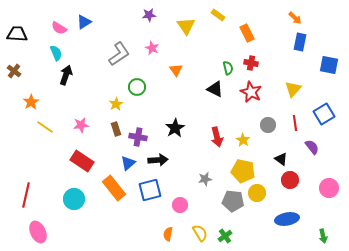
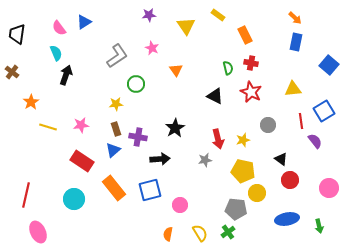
pink semicircle at (59, 28): rotated 21 degrees clockwise
orange rectangle at (247, 33): moved 2 px left, 2 px down
black trapezoid at (17, 34): rotated 85 degrees counterclockwise
blue rectangle at (300, 42): moved 4 px left
gray L-shape at (119, 54): moved 2 px left, 2 px down
blue square at (329, 65): rotated 30 degrees clockwise
brown cross at (14, 71): moved 2 px left, 1 px down
green circle at (137, 87): moved 1 px left, 3 px up
black triangle at (215, 89): moved 7 px down
yellow triangle at (293, 89): rotated 42 degrees clockwise
yellow star at (116, 104): rotated 24 degrees clockwise
blue square at (324, 114): moved 3 px up
red line at (295, 123): moved 6 px right, 2 px up
yellow line at (45, 127): moved 3 px right; rotated 18 degrees counterclockwise
red arrow at (217, 137): moved 1 px right, 2 px down
yellow star at (243, 140): rotated 24 degrees clockwise
purple semicircle at (312, 147): moved 3 px right, 6 px up
black arrow at (158, 160): moved 2 px right, 1 px up
blue triangle at (128, 163): moved 15 px left, 13 px up
gray star at (205, 179): moved 19 px up
gray pentagon at (233, 201): moved 3 px right, 8 px down
green cross at (225, 236): moved 3 px right, 4 px up
green arrow at (323, 236): moved 4 px left, 10 px up
